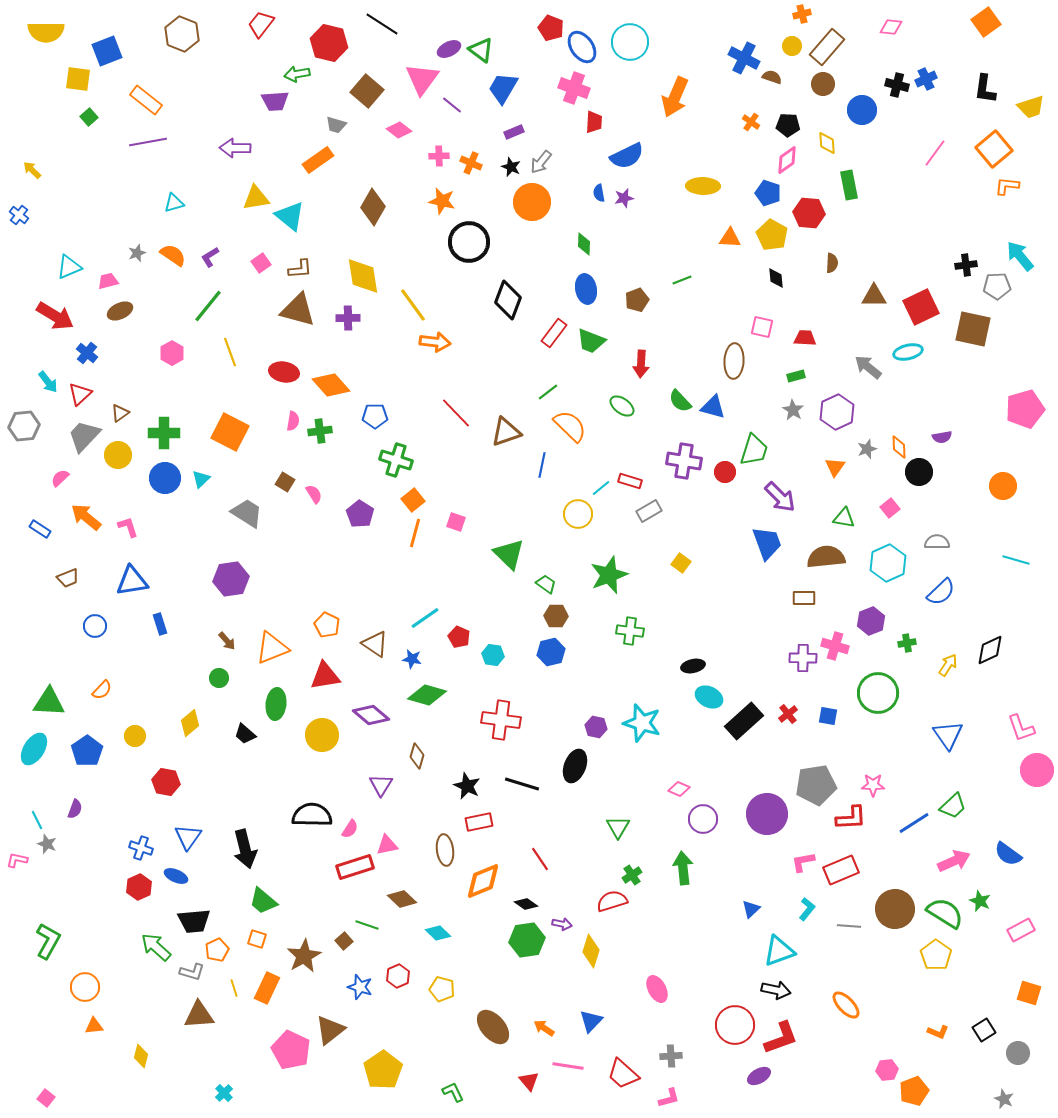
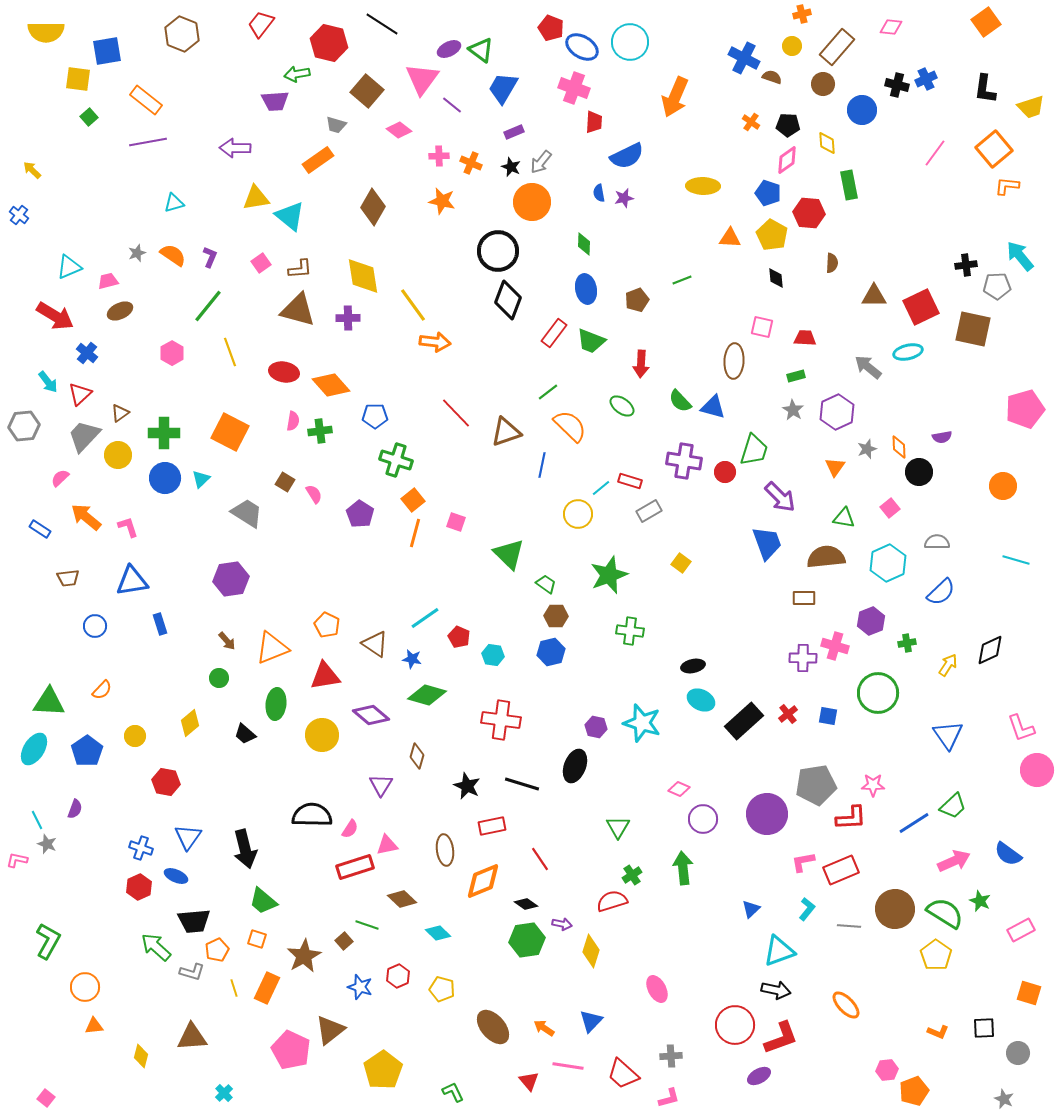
blue ellipse at (582, 47): rotated 24 degrees counterclockwise
brown rectangle at (827, 47): moved 10 px right
blue square at (107, 51): rotated 12 degrees clockwise
black circle at (469, 242): moved 29 px right, 9 px down
purple L-shape at (210, 257): rotated 145 degrees clockwise
brown trapezoid at (68, 578): rotated 15 degrees clockwise
cyan ellipse at (709, 697): moved 8 px left, 3 px down
red rectangle at (479, 822): moved 13 px right, 4 px down
brown triangle at (199, 1015): moved 7 px left, 22 px down
black square at (984, 1030): moved 2 px up; rotated 30 degrees clockwise
